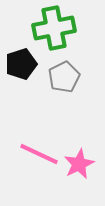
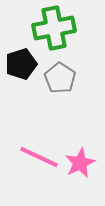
gray pentagon: moved 4 px left, 1 px down; rotated 12 degrees counterclockwise
pink line: moved 3 px down
pink star: moved 1 px right, 1 px up
